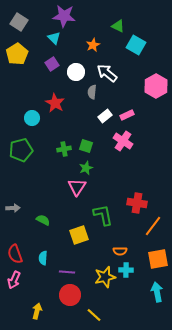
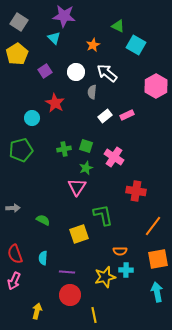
purple square: moved 7 px left, 7 px down
pink cross: moved 9 px left, 16 px down
red cross: moved 1 px left, 12 px up
yellow square: moved 1 px up
pink arrow: moved 1 px down
yellow line: rotated 35 degrees clockwise
